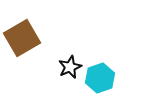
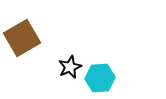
cyan hexagon: rotated 16 degrees clockwise
